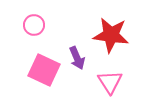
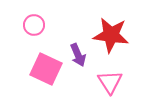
purple arrow: moved 1 px right, 3 px up
pink square: moved 2 px right, 1 px up
